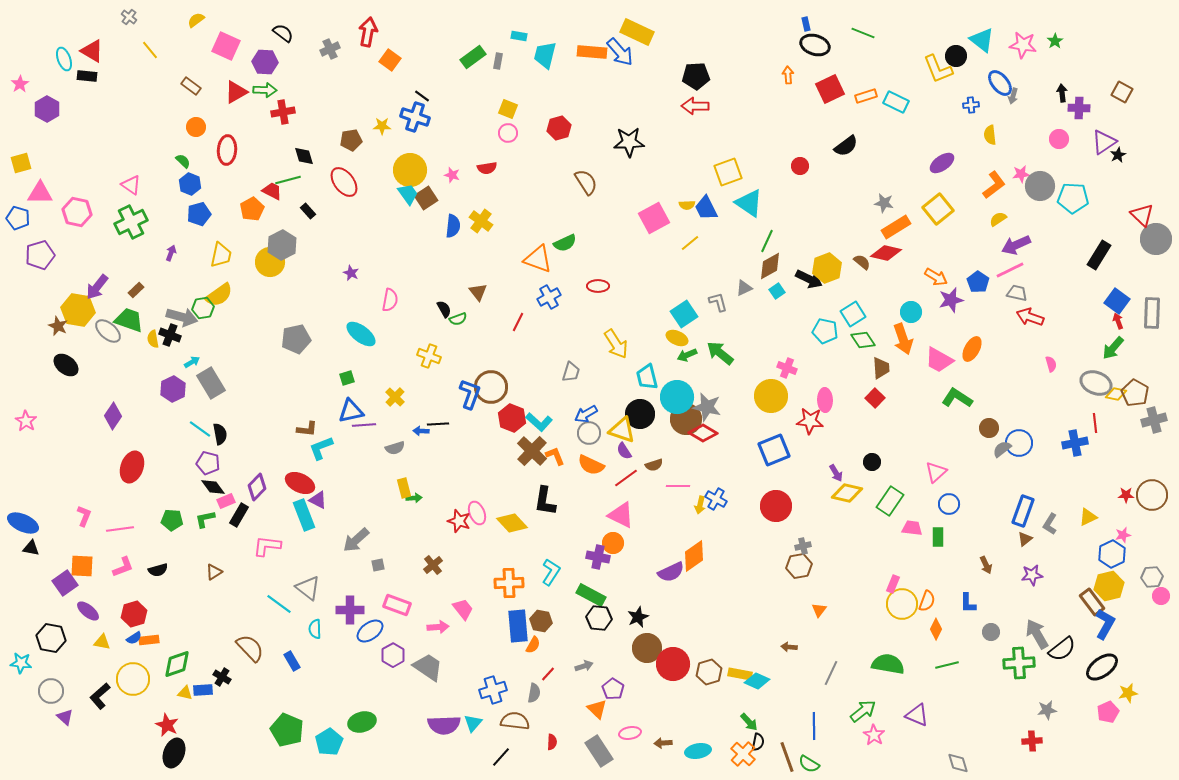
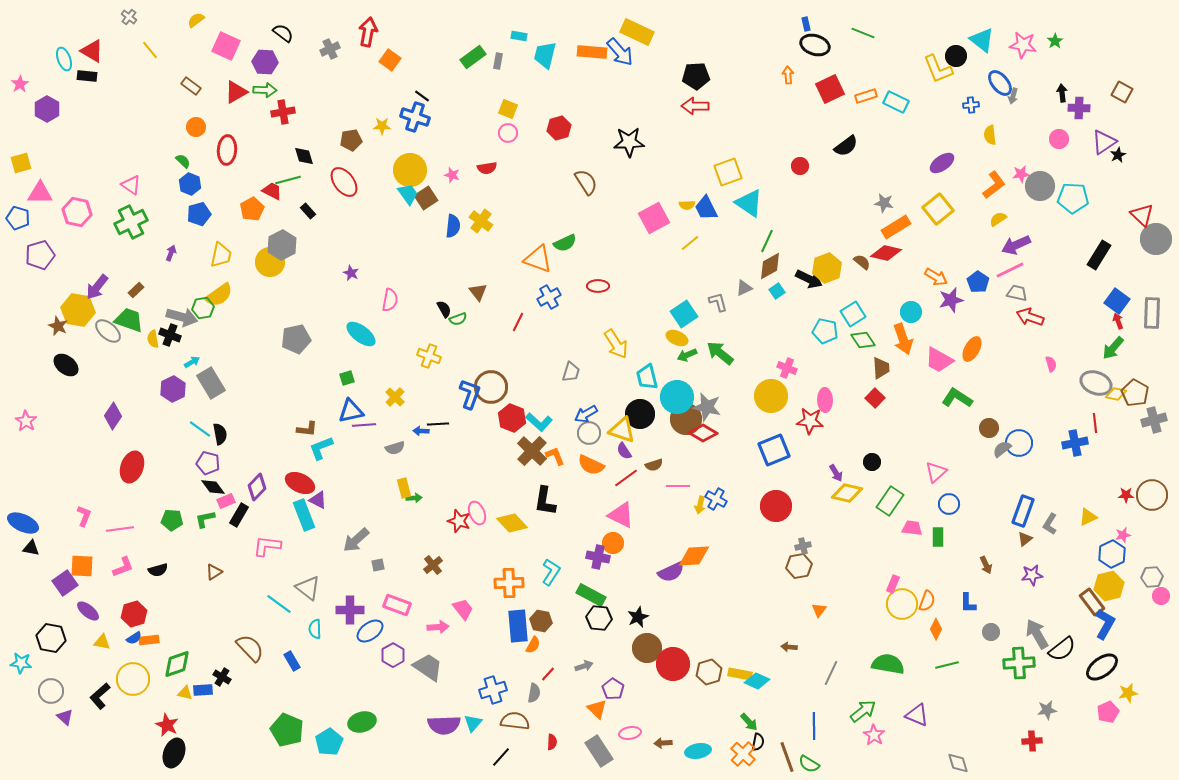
orange diamond at (694, 556): rotated 32 degrees clockwise
